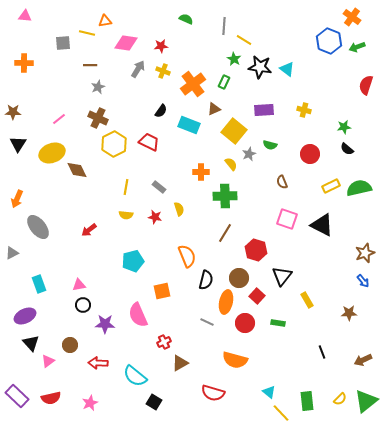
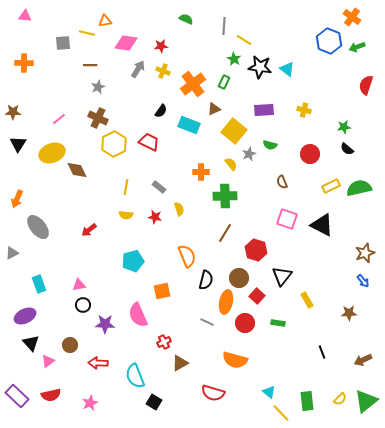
cyan semicircle at (135, 376): rotated 30 degrees clockwise
red semicircle at (51, 398): moved 3 px up
